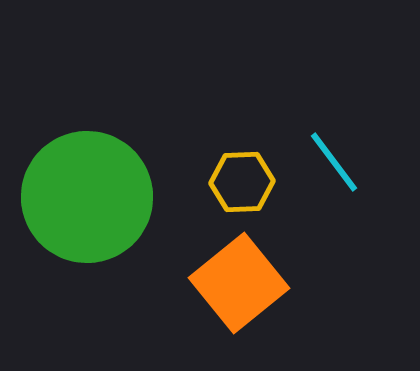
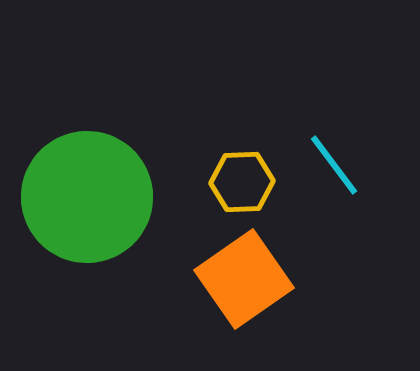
cyan line: moved 3 px down
orange square: moved 5 px right, 4 px up; rotated 4 degrees clockwise
